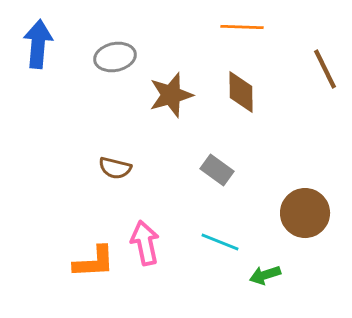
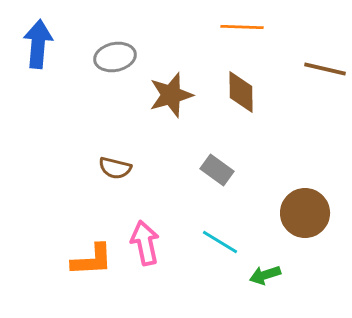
brown line: rotated 51 degrees counterclockwise
cyan line: rotated 9 degrees clockwise
orange L-shape: moved 2 px left, 2 px up
